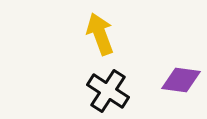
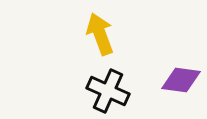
black cross: rotated 9 degrees counterclockwise
